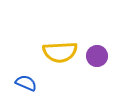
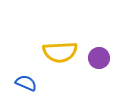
purple circle: moved 2 px right, 2 px down
